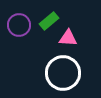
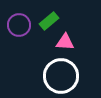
pink triangle: moved 3 px left, 4 px down
white circle: moved 2 px left, 3 px down
